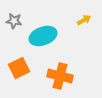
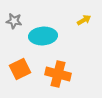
cyan ellipse: rotated 16 degrees clockwise
orange square: moved 1 px right, 1 px down
orange cross: moved 2 px left, 2 px up
